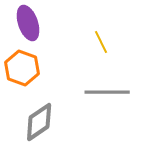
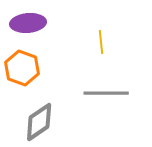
purple ellipse: rotated 76 degrees counterclockwise
yellow line: rotated 20 degrees clockwise
gray line: moved 1 px left, 1 px down
